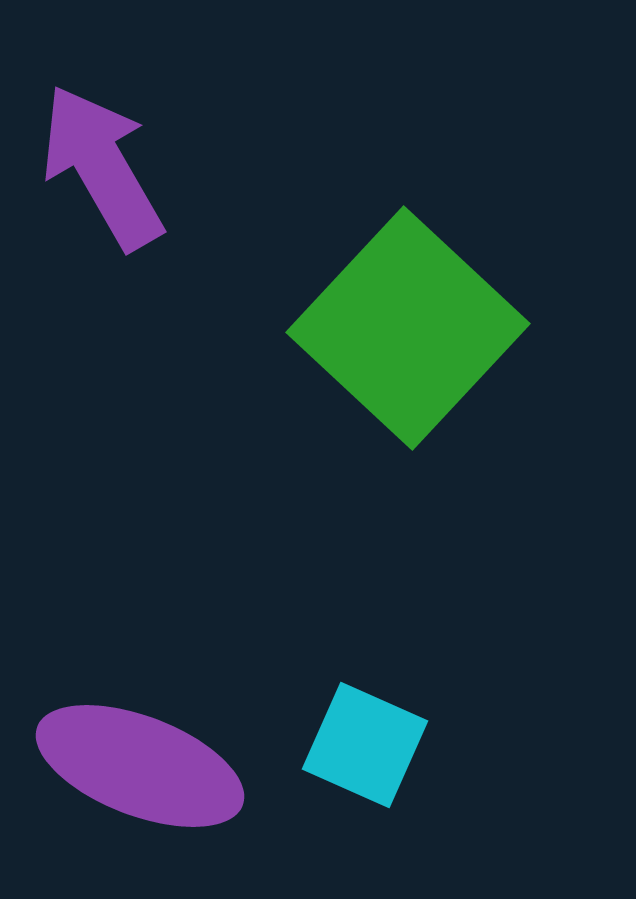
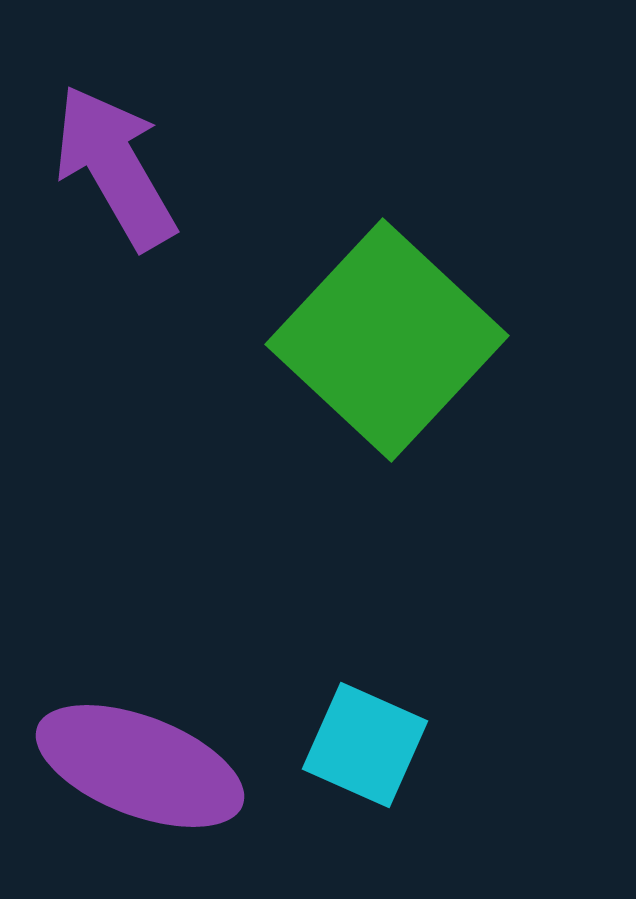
purple arrow: moved 13 px right
green square: moved 21 px left, 12 px down
